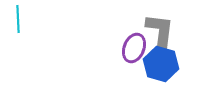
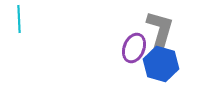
cyan line: moved 1 px right
gray L-shape: moved 2 px up; rotated 9 degrees clockwise
